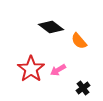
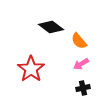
pink arrow: moved 23 px right, 6 px up
black cross: rotated 24 degrees clockwise
